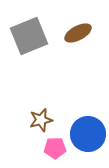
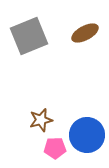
brown ellipse: moved 7 px right
blue circle: moved 1 px left, 1 px down
